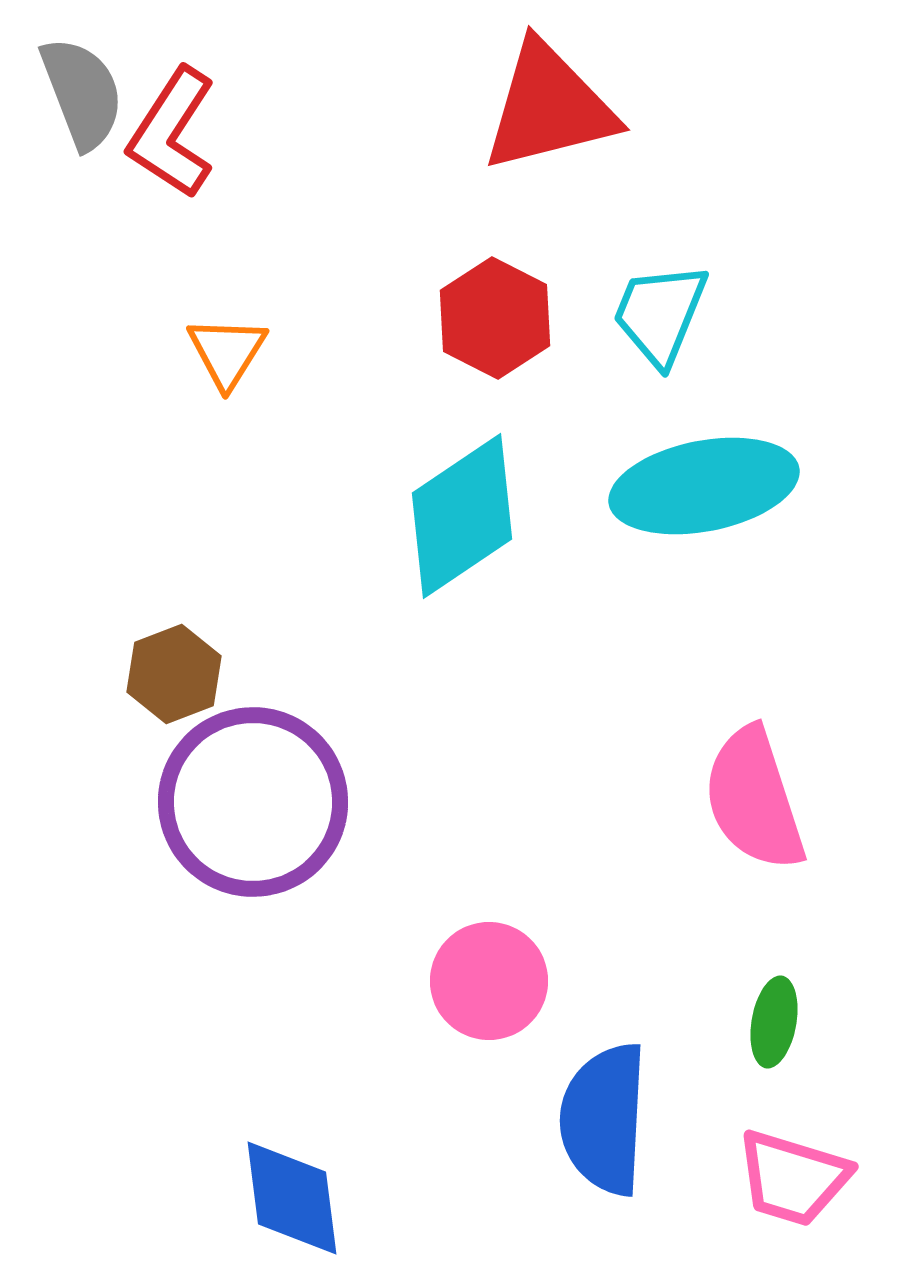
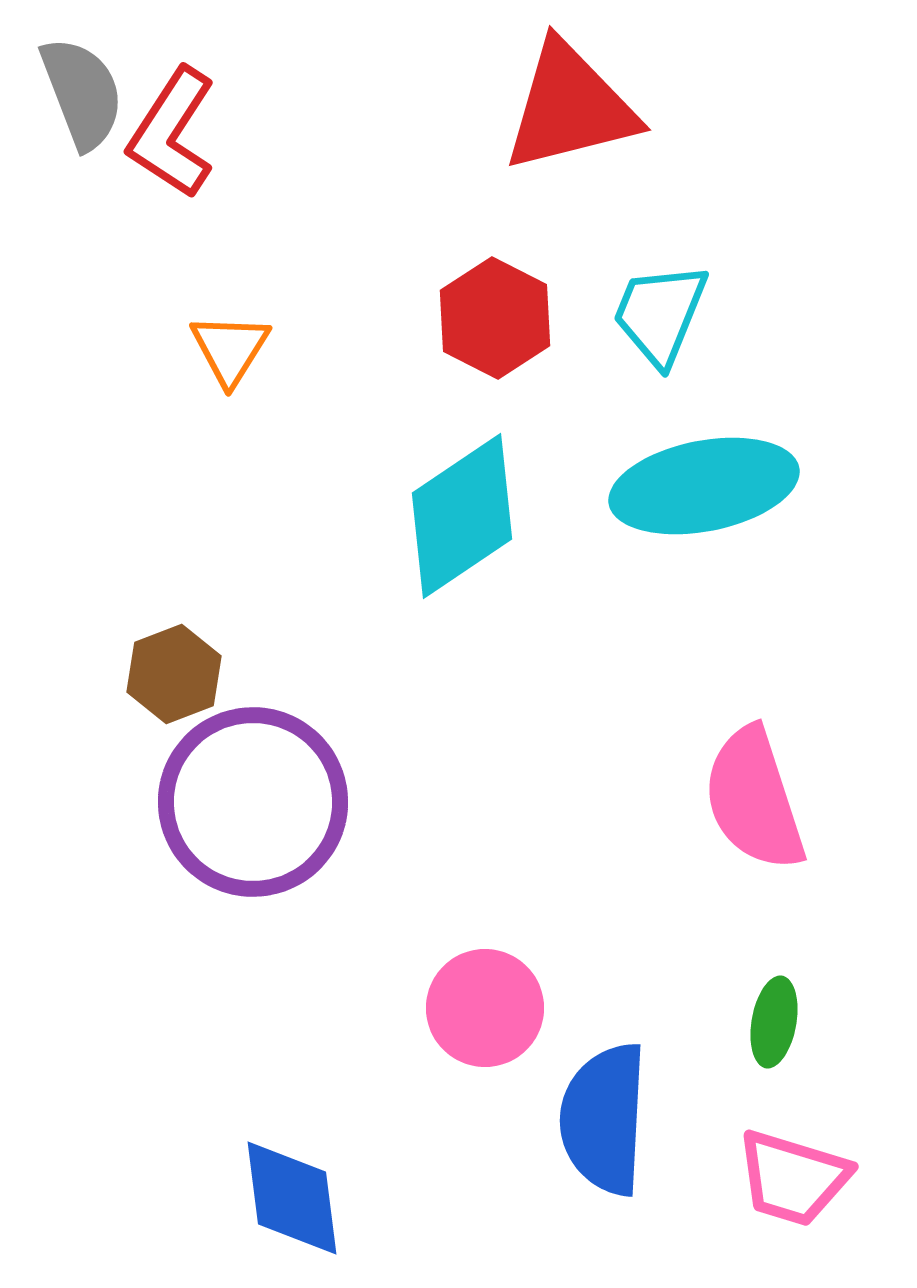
red triangle: moved 21 px right
orange triangle: moved 3 px right, 3 px up
pink circle: moved 4 px left, 27 px down
